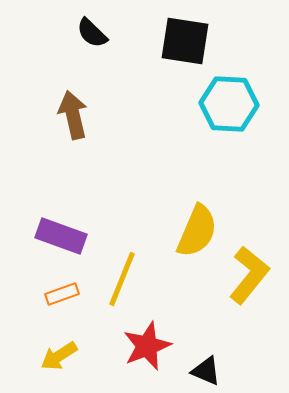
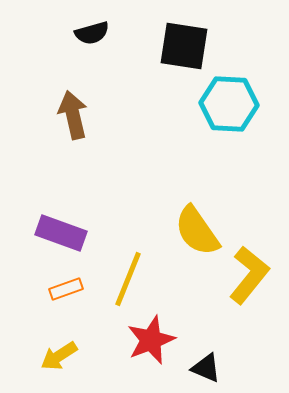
black semicircle: rotated 60 degrees counterclockwise
black square: moved 1 px left, 5 px down
yellow semicircle: rotated 122 degrees clockwise
purple rectangle: moved 3 px up
yellow line: moved 6 px right
orange rectangle: moved 4 px right, 5 px up
red star: moved 4 px right, 6 px up
black triangle: moved 3 px up
